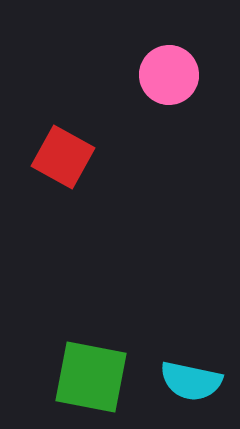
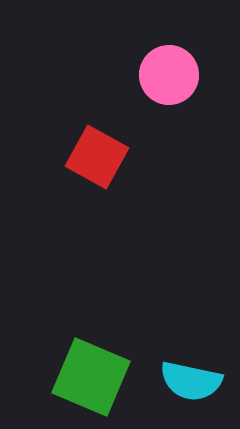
red square: moved 34 px right
green square: rotated 12 degrees clockwise
